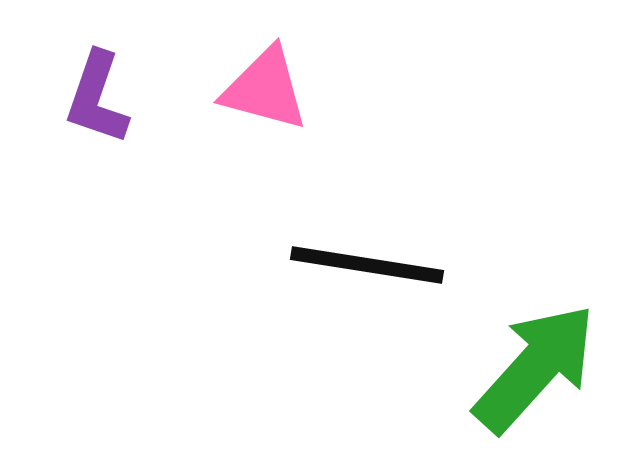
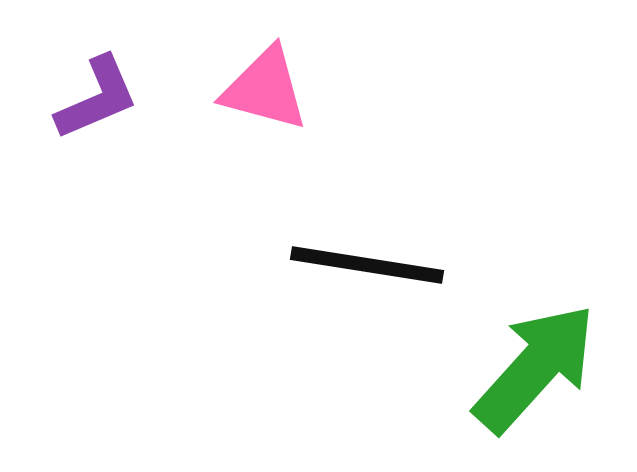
purple L-shape: rotated 132 degrees counterclockwise
